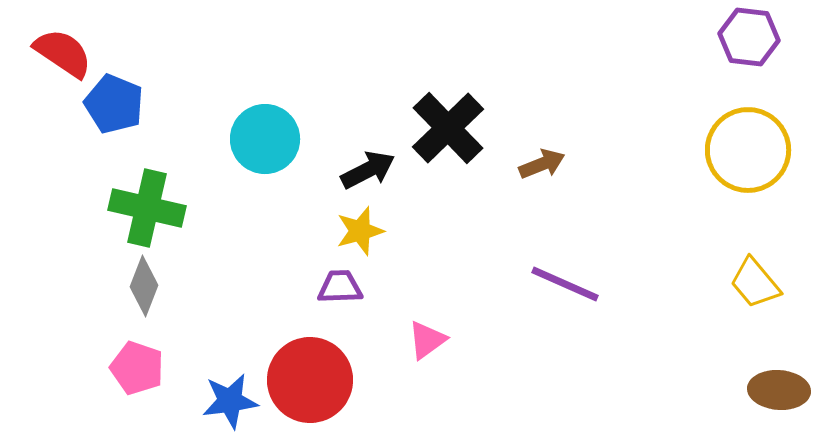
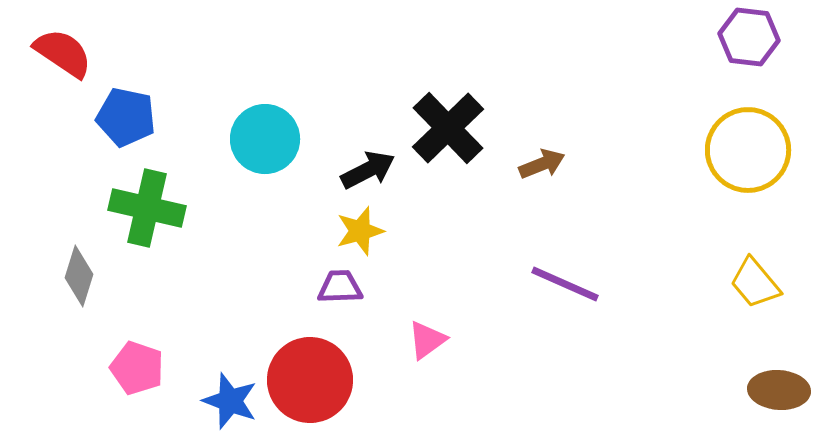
blue pentagon: moved 12 px right, 13 px down; rotated 10 degrees counterclockwise
gray diamond: moved 65 px left, 10 px up; rotated 4 degrees counterclockwise
blue star: rotated 28 degrees clockwise
